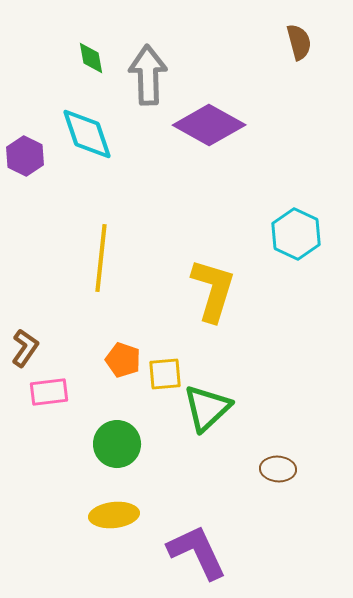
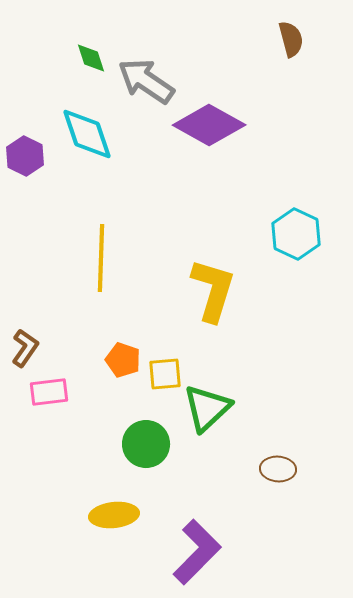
brown semicircle: moved 8 px left, 3 px up
green diamond: rotated 8 degrees counterclockwise
gray arrow: moved 2 px left, 6 px down; rotated 54 degrees counterclockwise
yellow line: rotated 4 degrees counterclockwise
green circle: moved 29 px right
purple L-shape: rotated 70 degrees clockwise
